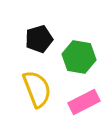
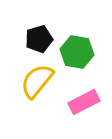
green hexagon: moved 2 px left, 5 px up
yellow semicircle: moved 8 px up; rotated 120 degrees counterclockwise
